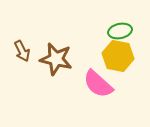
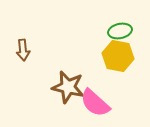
brown arrow: moved 1 px right, 1 px up; rotated 20 degrees clockwise
brown star: moved 12 px right, 28 px down
pink semicircle: moved 3 px left, 19 px down
